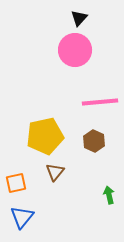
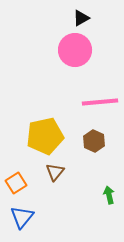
black triangle: moved 2 px right; rotated 18 degrees clockwise
orange square: rotated 20 degrees counterclockwise
